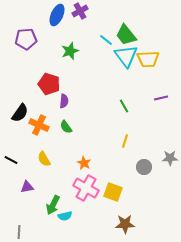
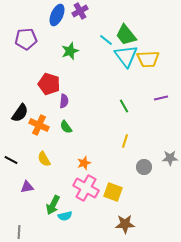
orange star: rotated 24 degrees clockwise
